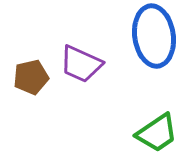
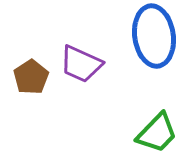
brown pentagon: rotated 20 degrees counterclockwise
green trapezoid: rotated 12 degrees counterclockwise
